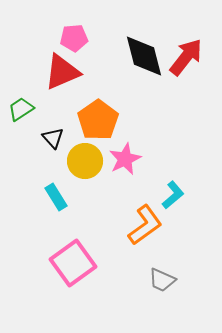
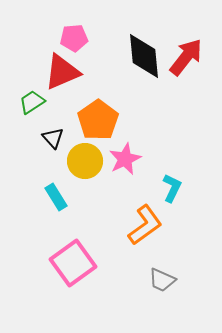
black diamond: rotated 9 degrees clockwise
green trapezoid: moved 11 px right, 7 px up
cyan L-shape: moved 1 px left, 7 px up; rotated 24 degrees counterclockwise
